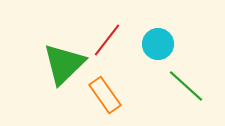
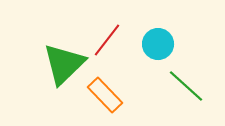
orange rectangle: rotated 9 degrees counterclockwise
